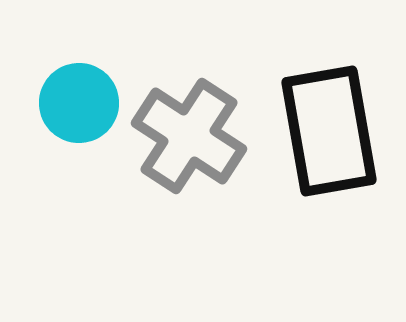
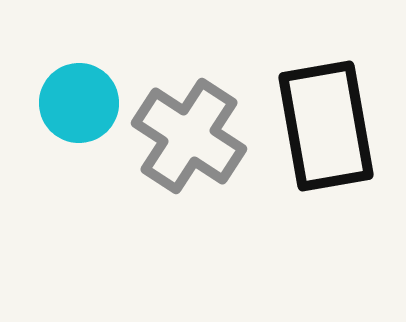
black rectangle: moved 3 px left, 5 px up
